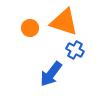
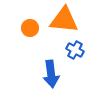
orange triangle: moved 2 px up; rotated 12 degrees counterclockwise
blue arrow: rotated 44 degrees counterclockwise
